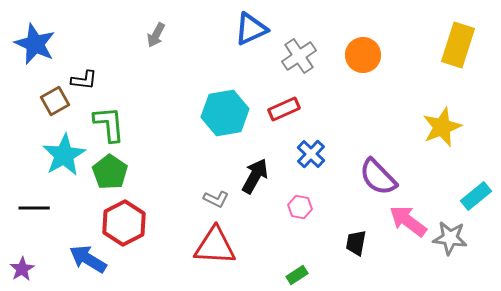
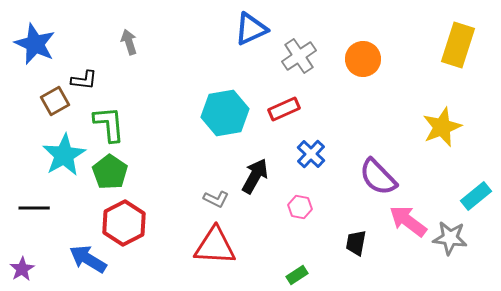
gray arrow: moved 27 px left, 7 px down; rotated 135 degrees clockwise
orange circle: moved 4 px down
